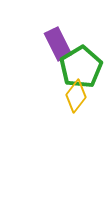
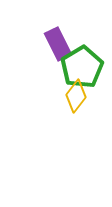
green pentagon: moved 1 px right
